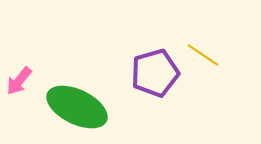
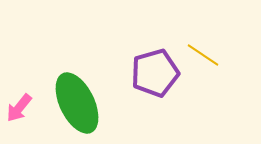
pink arrow: moved 27 px down
green ellipse: moved 4 px up; rotated 38 degrees clockwise
